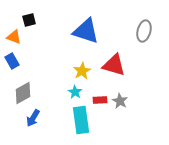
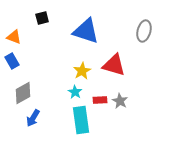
black square: moved 13 px right, 2 px up
